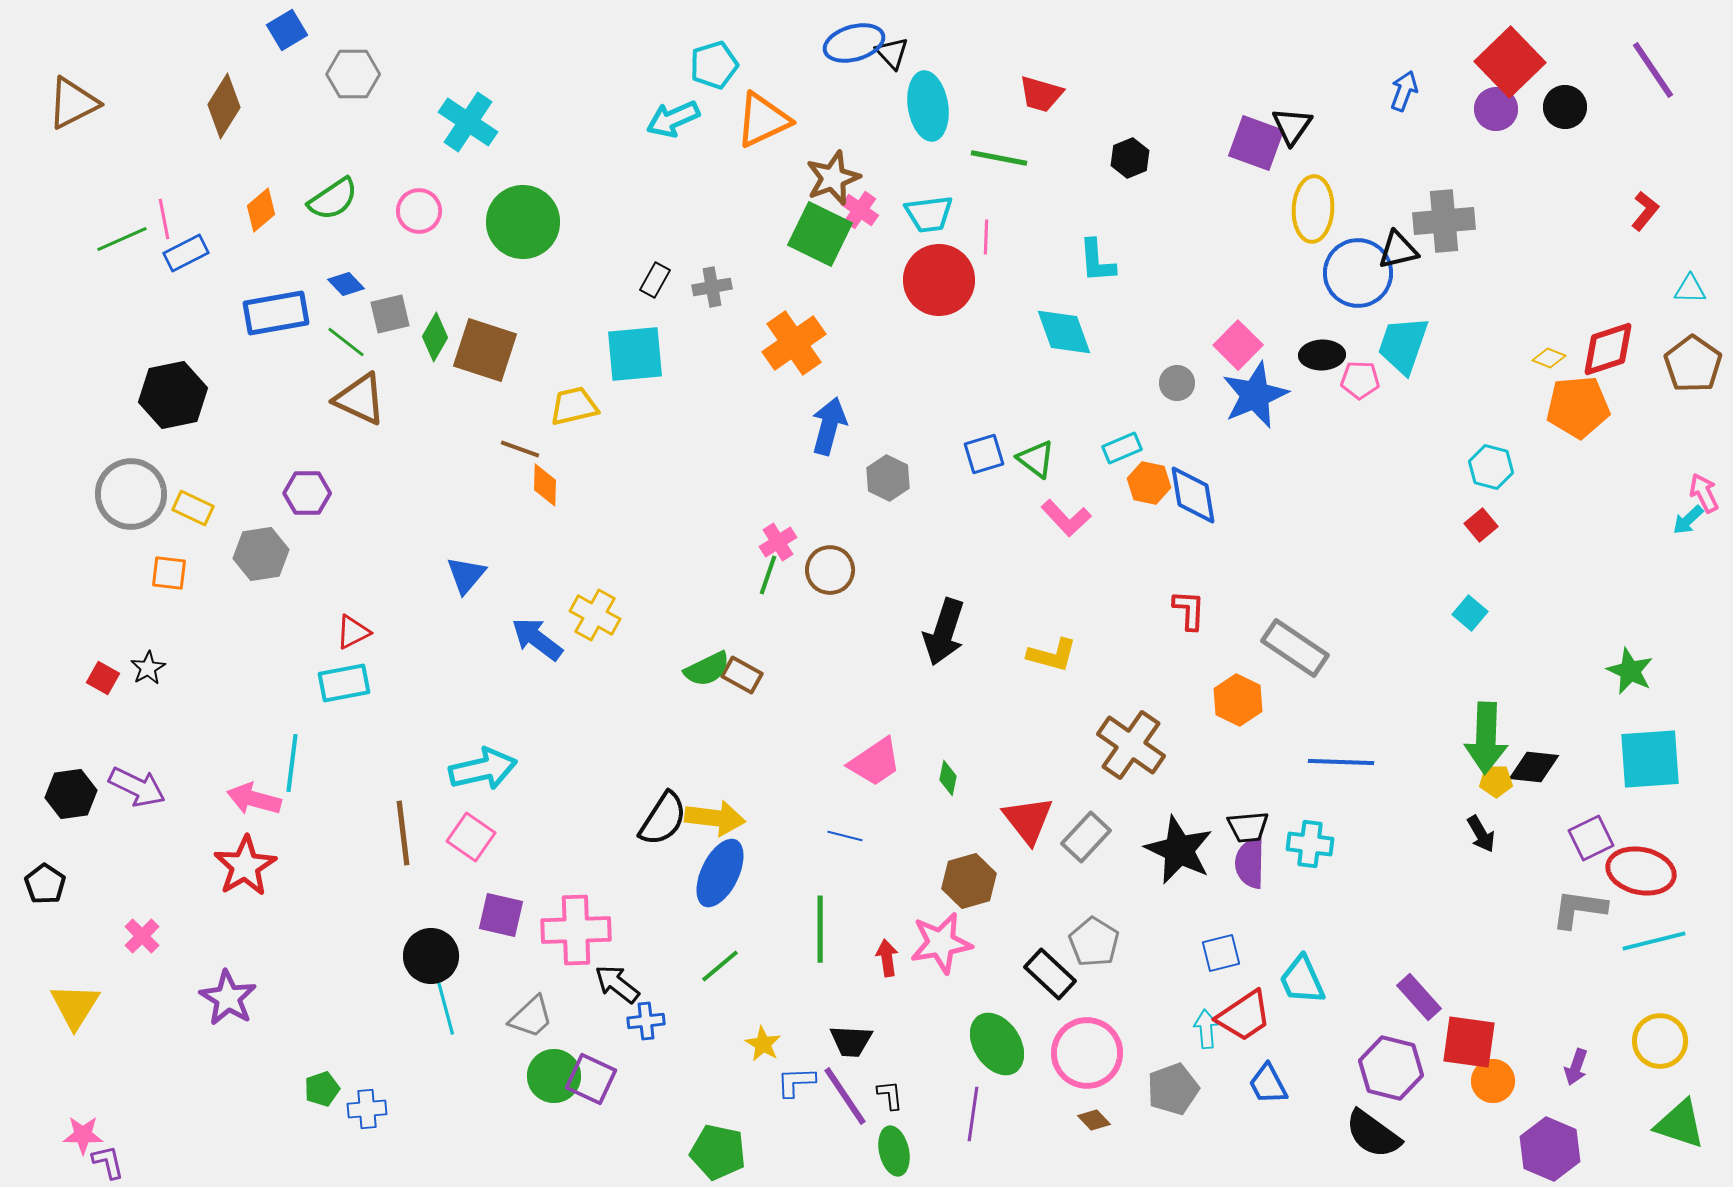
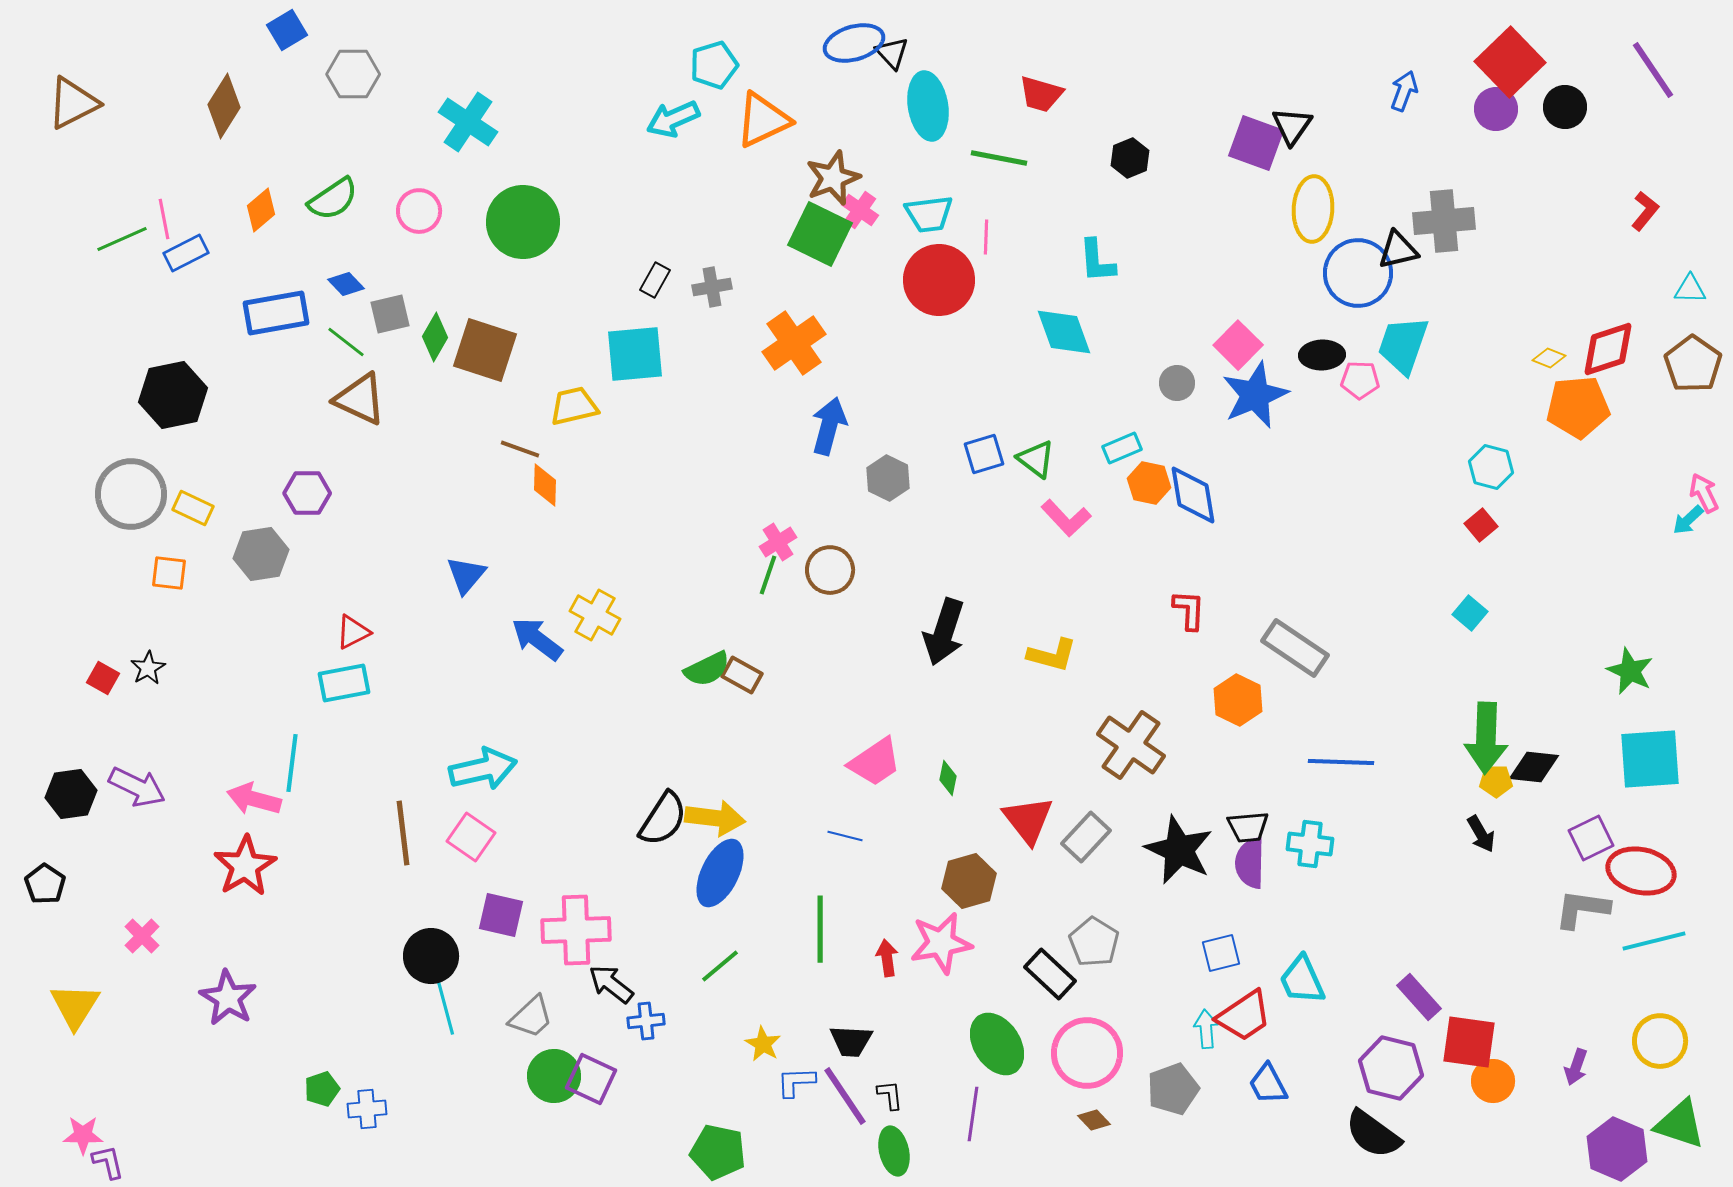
gray L-shape at (1579, 909): moved 3 px right
black arrow at (617, 984): moved 6 px left
purple hexagon at (1550, 1149): moved 67 px right
